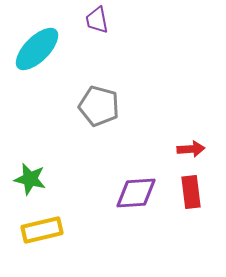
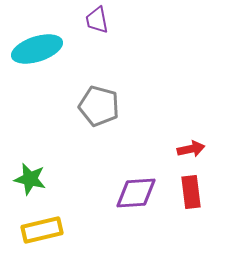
cyan ellipse: rotated 27 degrees clockwise
red arrow: rotated 8 degrees counterclockwise
